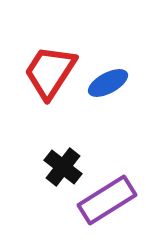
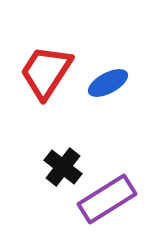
red trapezoid: moved 4 px left
purple rectangle: moved 1 px up
